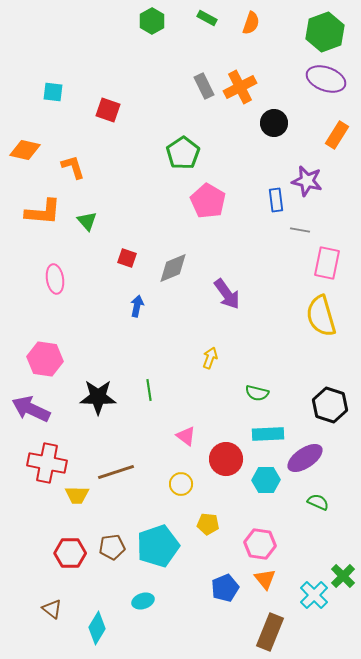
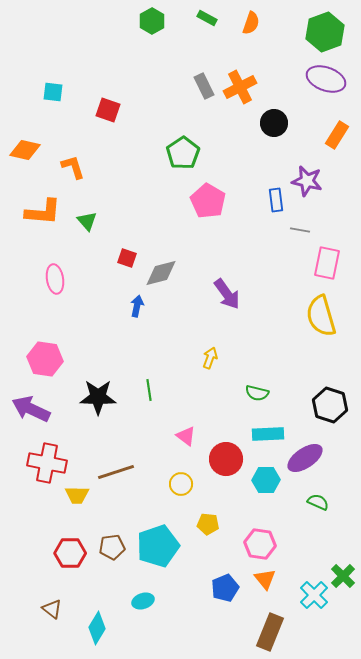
gray diamond at (173, 268): moved 12 px left, 5 px down; rotated 8 degrees clockwise
